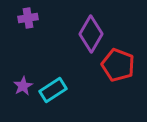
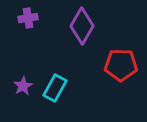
purple diamond: moved 9 px left, 8 px up
red pentagon: moved 3 px right; rotated 20 degrees counterclockwise
cyan rectangle: moved 2 px right, 2 px up; rotated 28 degrees counterclockwise
